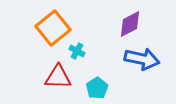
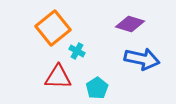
purple diamond: rotated 44 degrees clockwise
